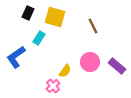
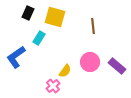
brown line: rotated 21 degrees clockwise
